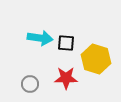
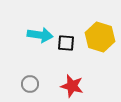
cyan arrow: moved 3 px up
yellow hexagon: moved 4 px right, 22 px up
red star: moved 6 px right, 8 px down; rotated 15 degrees clockwise
